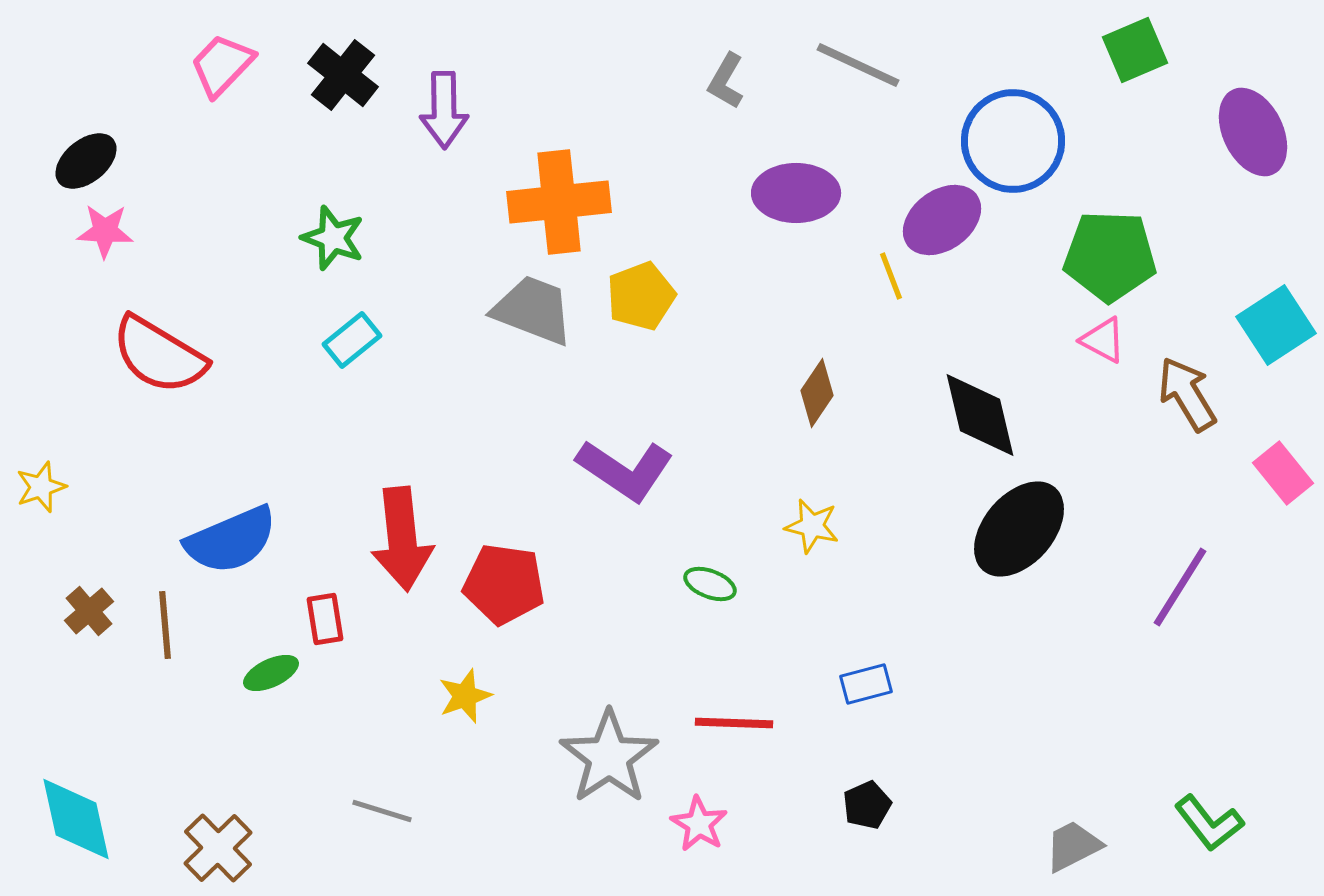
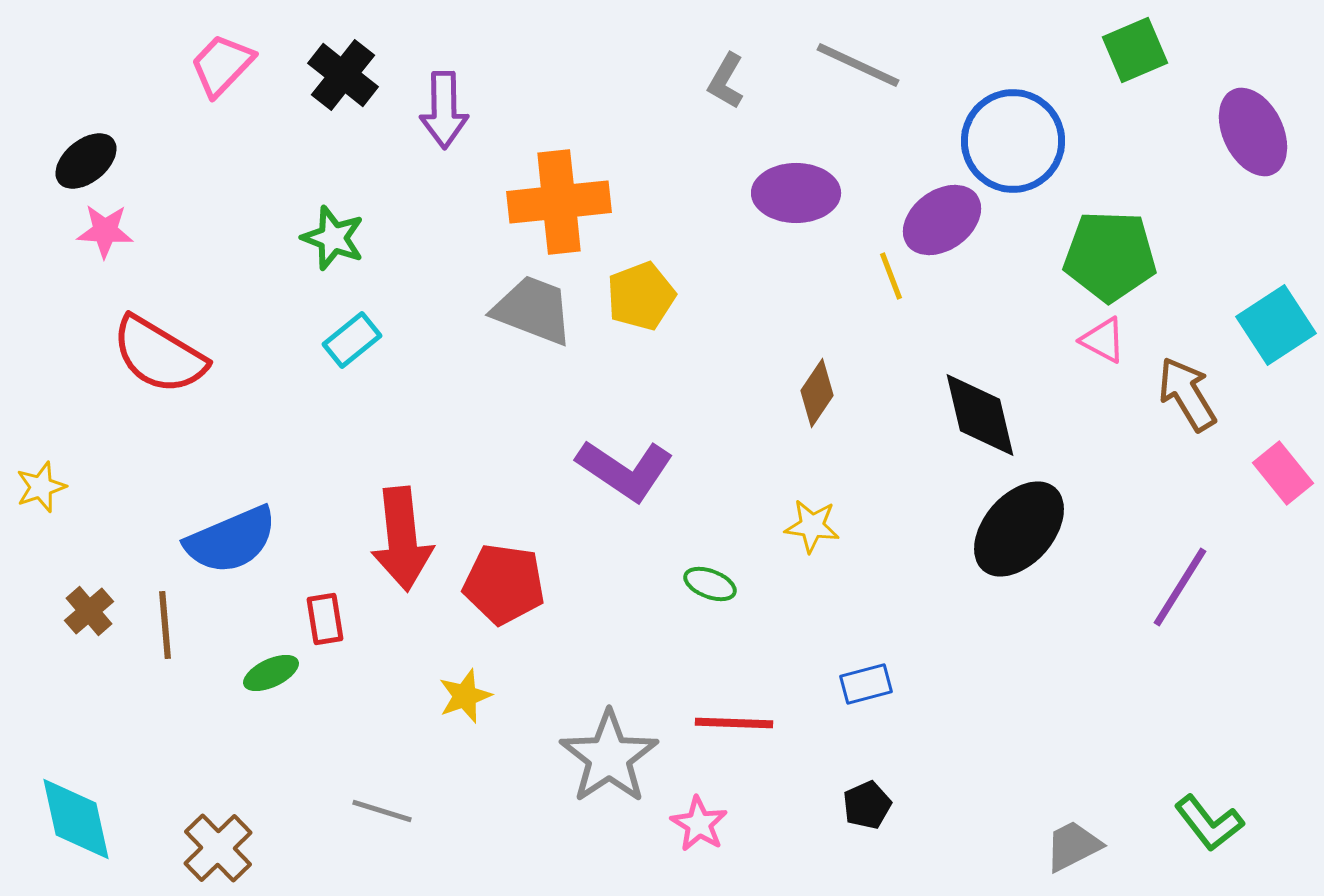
yellow star at (812, 526): rotated 6 degrees counterclockwise
